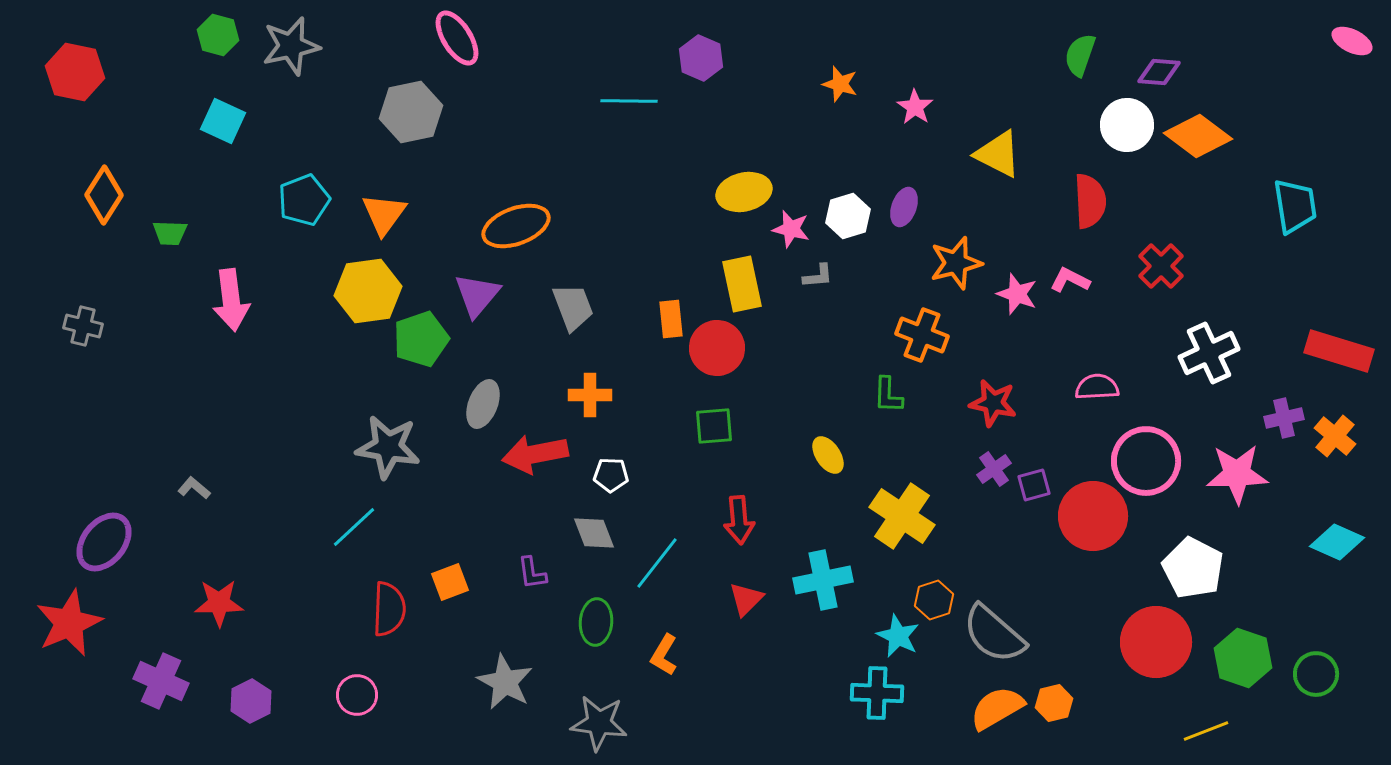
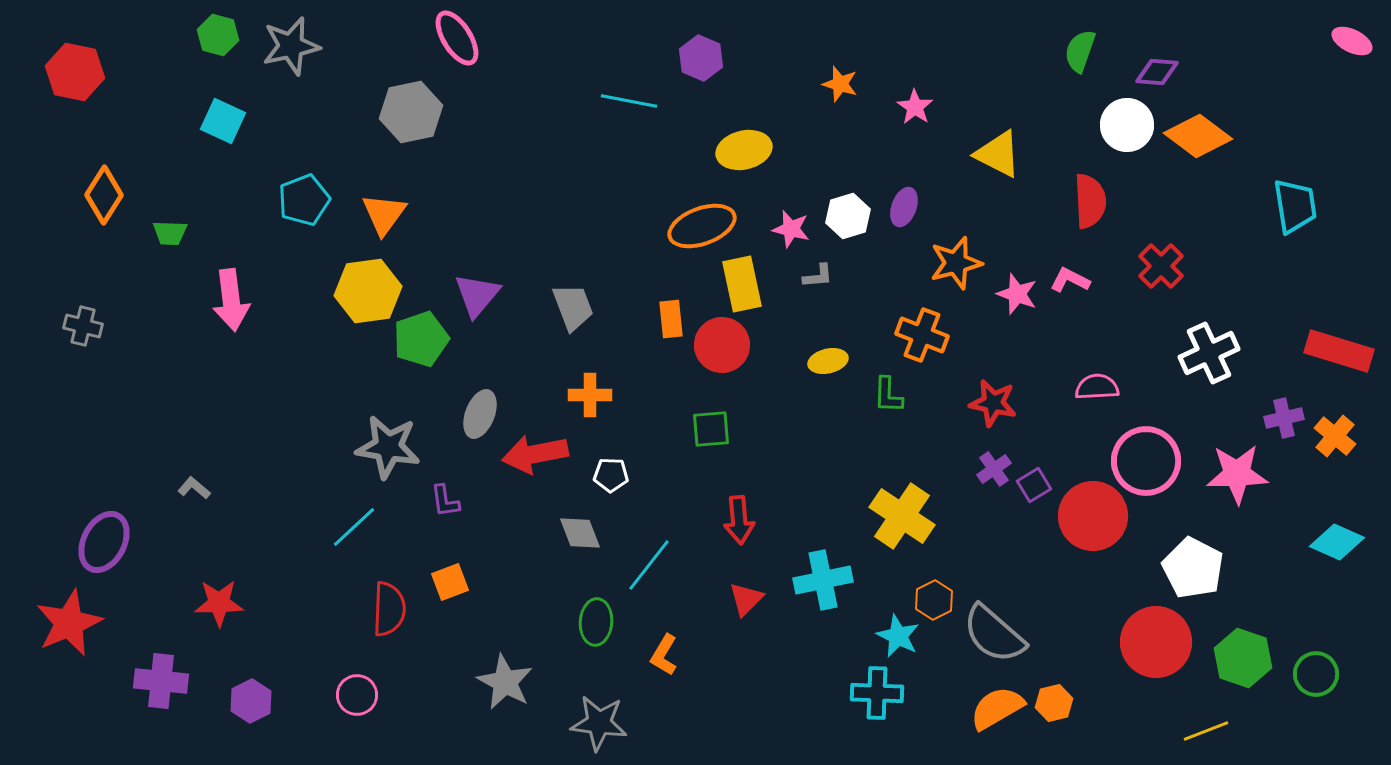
green semicircle at (1080, 55): moved 4 px up
purple diamond at (1159, 72): moved 2 px left
cyan line at (629, 101): rotated 10 degrees clockwise
yellow ellipse at (744, 192): moved 42 px up
orange ellipse at (516, 226): moved 186 px right
red circle at (717, 348): moved 5 px right, 3 px up
gray ellipse at (483, 404): moved 3 px left, 10 px down
green square at (714, 426): moved 3 px left, 3 px down
yellow ellipse at (828, 455): moved 94 px up; rotated 69 degrees counterclockwise
purple square at (1034, 485): rotated 16 degrees counterclockwise
gray diamond at (594, 533): moved 14 px left
purple ellipse at (104, 542): rotated 12 degrees counterclockwise
cyan line at (657, 563): moved 8 px left, 2 px down
purple L-shape at (532, 573): moved 87 px left, 72 px up
orange hexagon at (934, 600): rotated 9 degrees counterclockwise
purple cross at (161, 681): rotated 18 degrees counterclockwise
